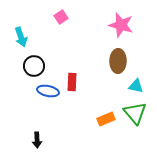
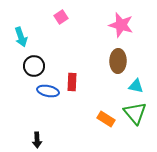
orange rectangle: rotated 54 degrees clockwise
